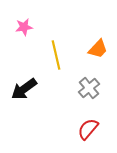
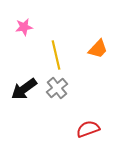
gray cross: moved 32 px left
red semicircle: rotated 30 degrees clockwise
